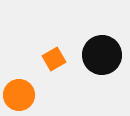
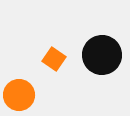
orange square: rotated 25 degrees counterclockwise
